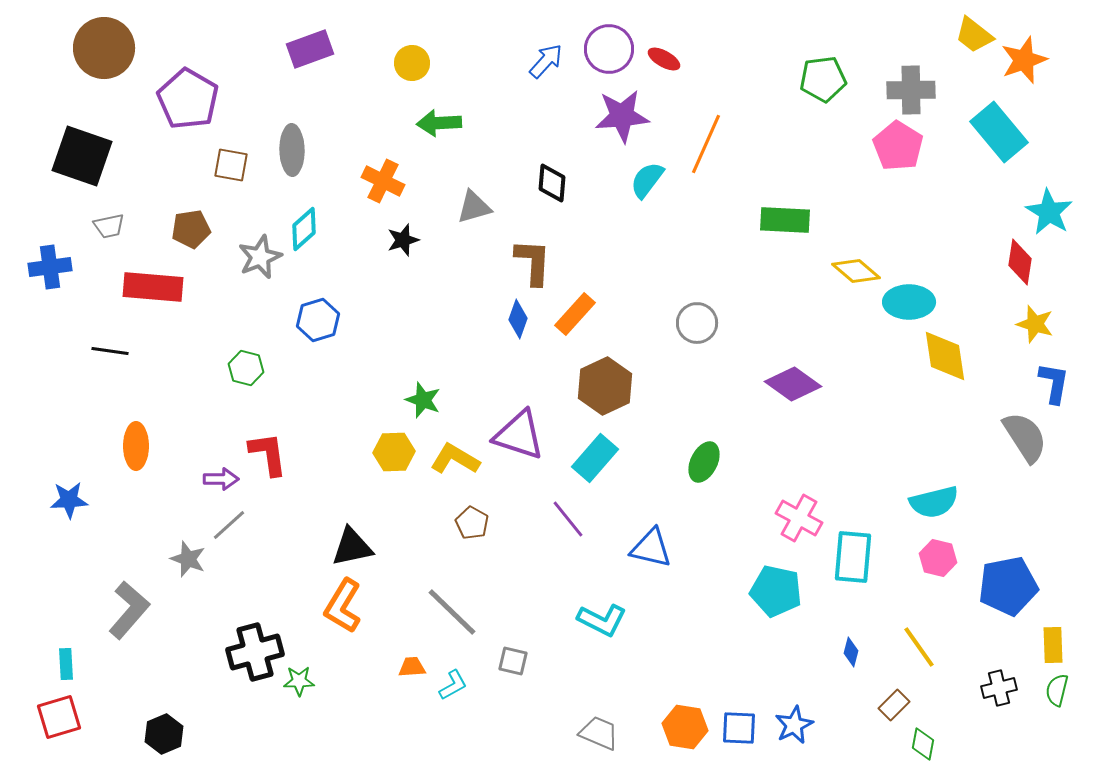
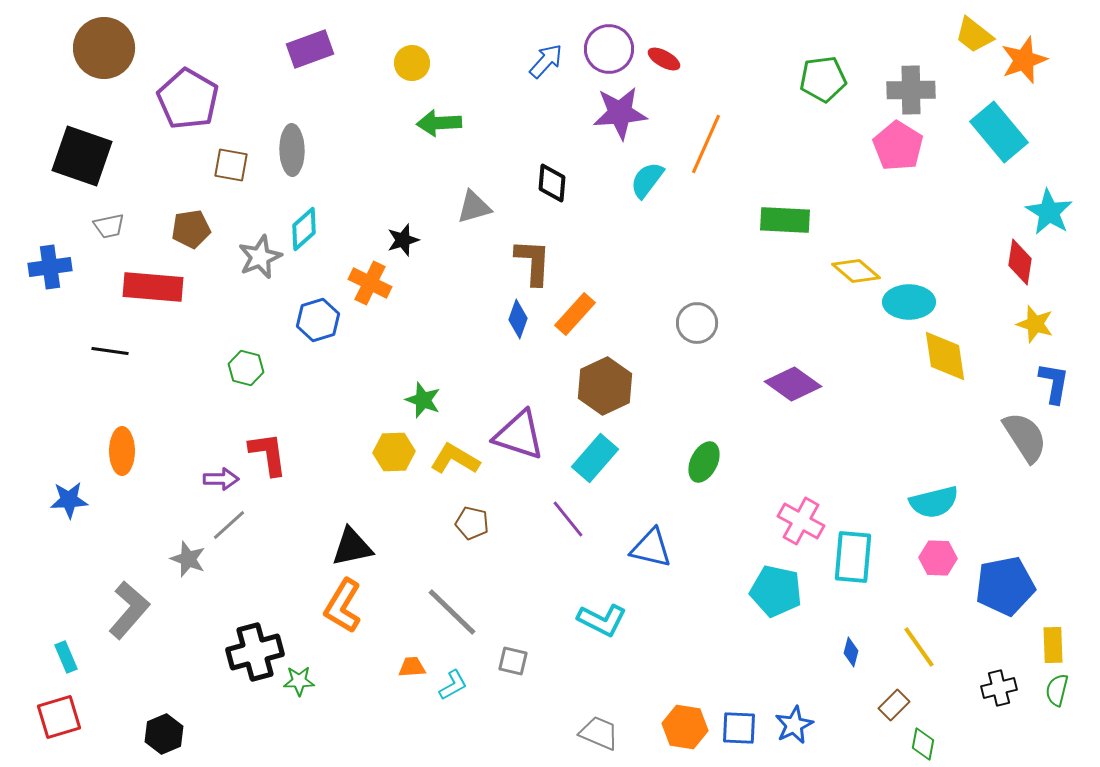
purple star at (622, 116): moved 2 px left, 3 px up
orange cross at (383, 181): moved 13 px left, 102 px down
orange ellipse at (136, 446): moved 14 px left, 5 px down
pink cross at (799, 518): moved 2 px right, 3 px down
brown pentagon at (472, 523): rotated 16 degrees counterclockwise
pink hexagon at (938, 558): rotated 12 degrees counterclockwise
blue pentagon at (1008, 586): moved 3 px left
cyan rectangle at (66, 664): moved 7 px up; rotated 20 degrees counterclockwise
